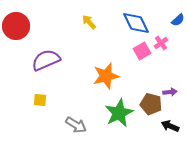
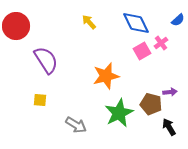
purple semicircle: rotated 80 degrees clockwise
black arrow: moved 1 px left, 1 px down; rotated 36 degrees clockwise
